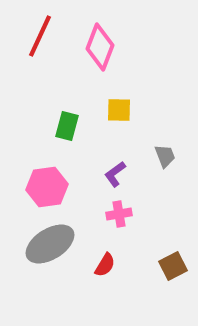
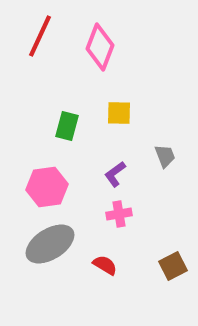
yellow square: moved 3 px down
red semicircle: rotated 90 degrees counterclockwise
